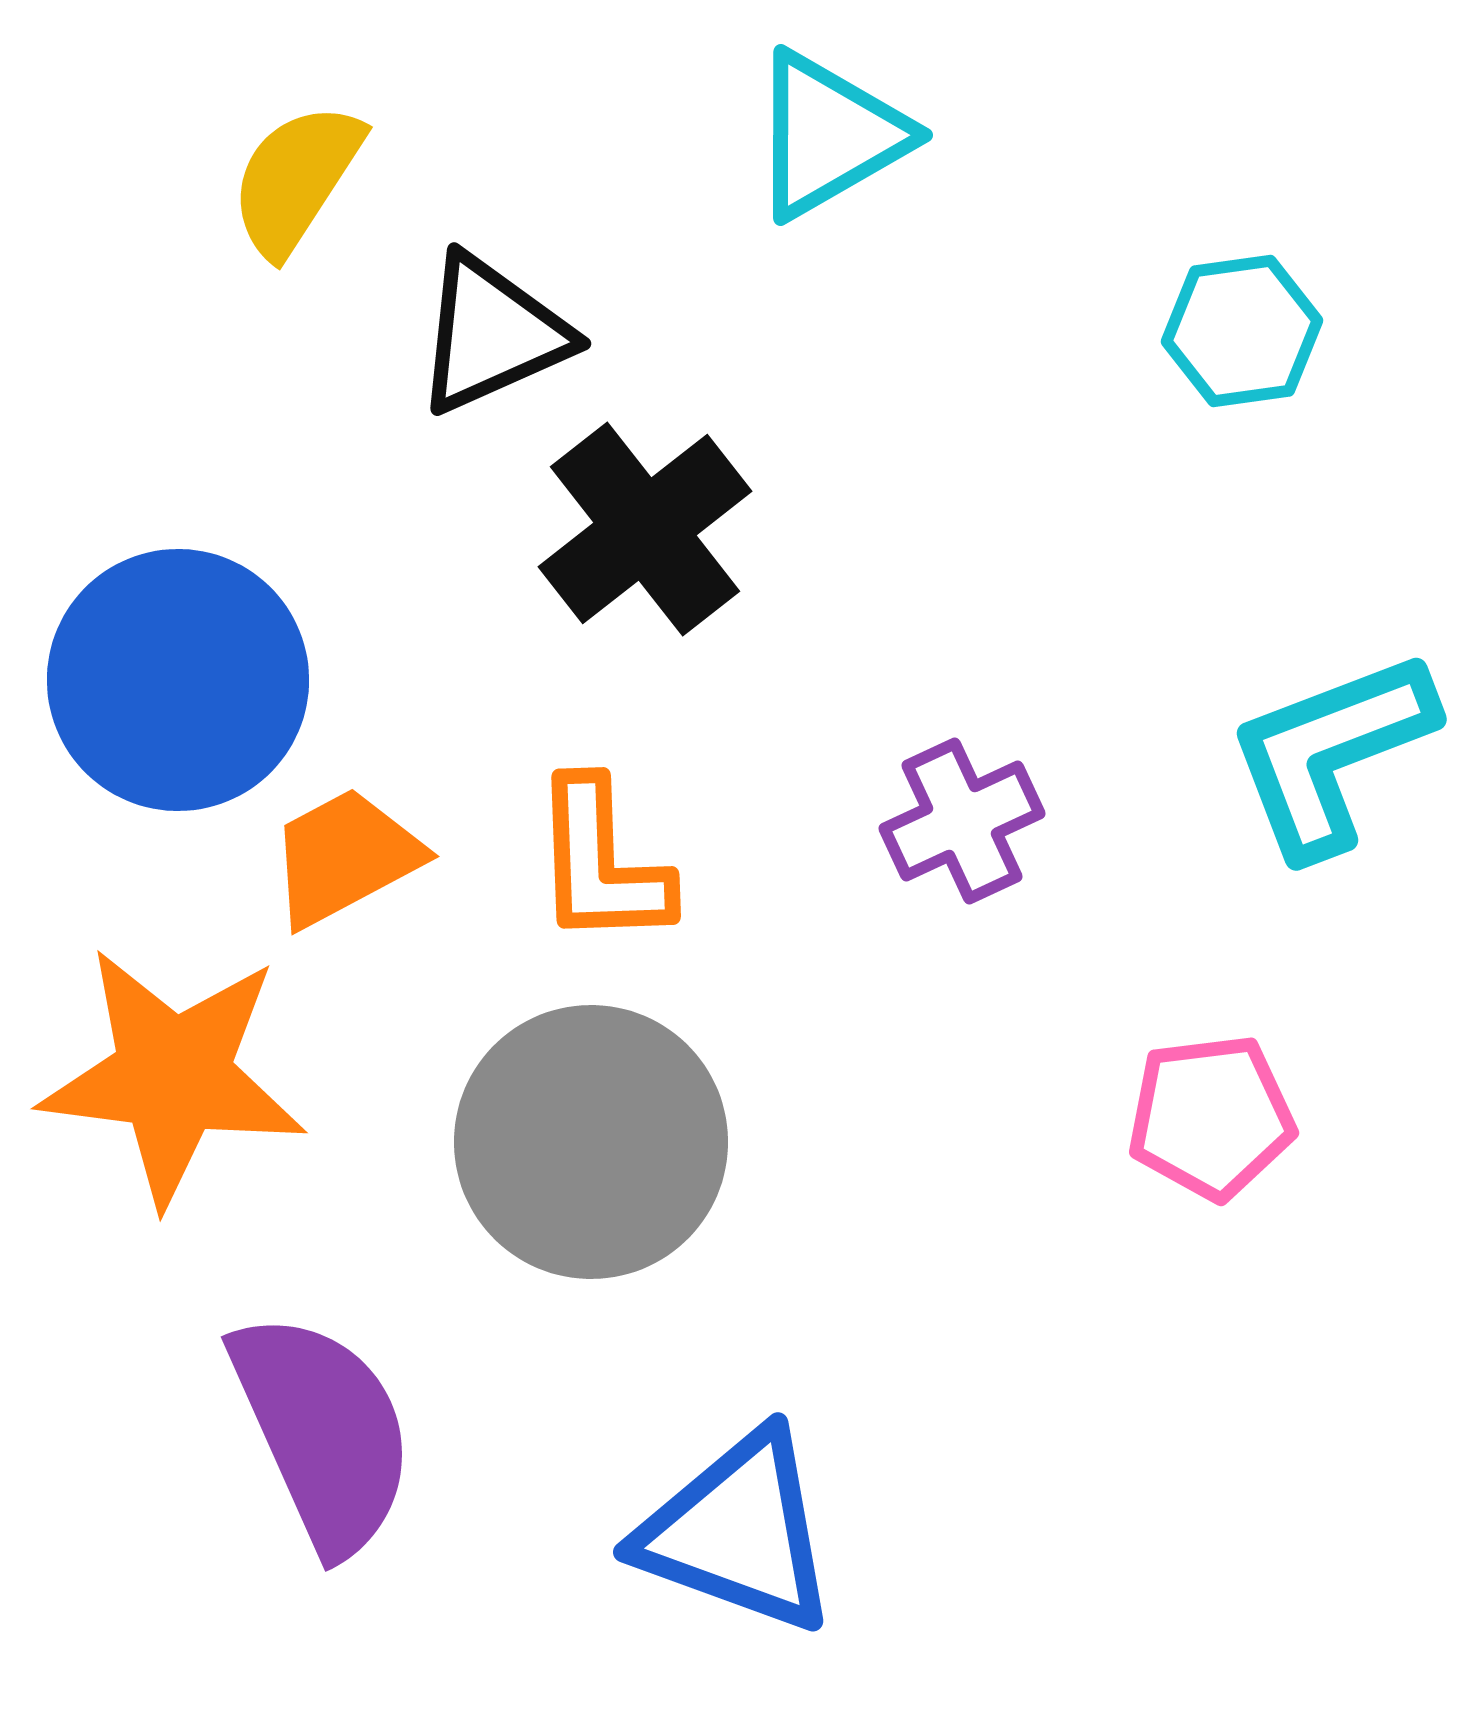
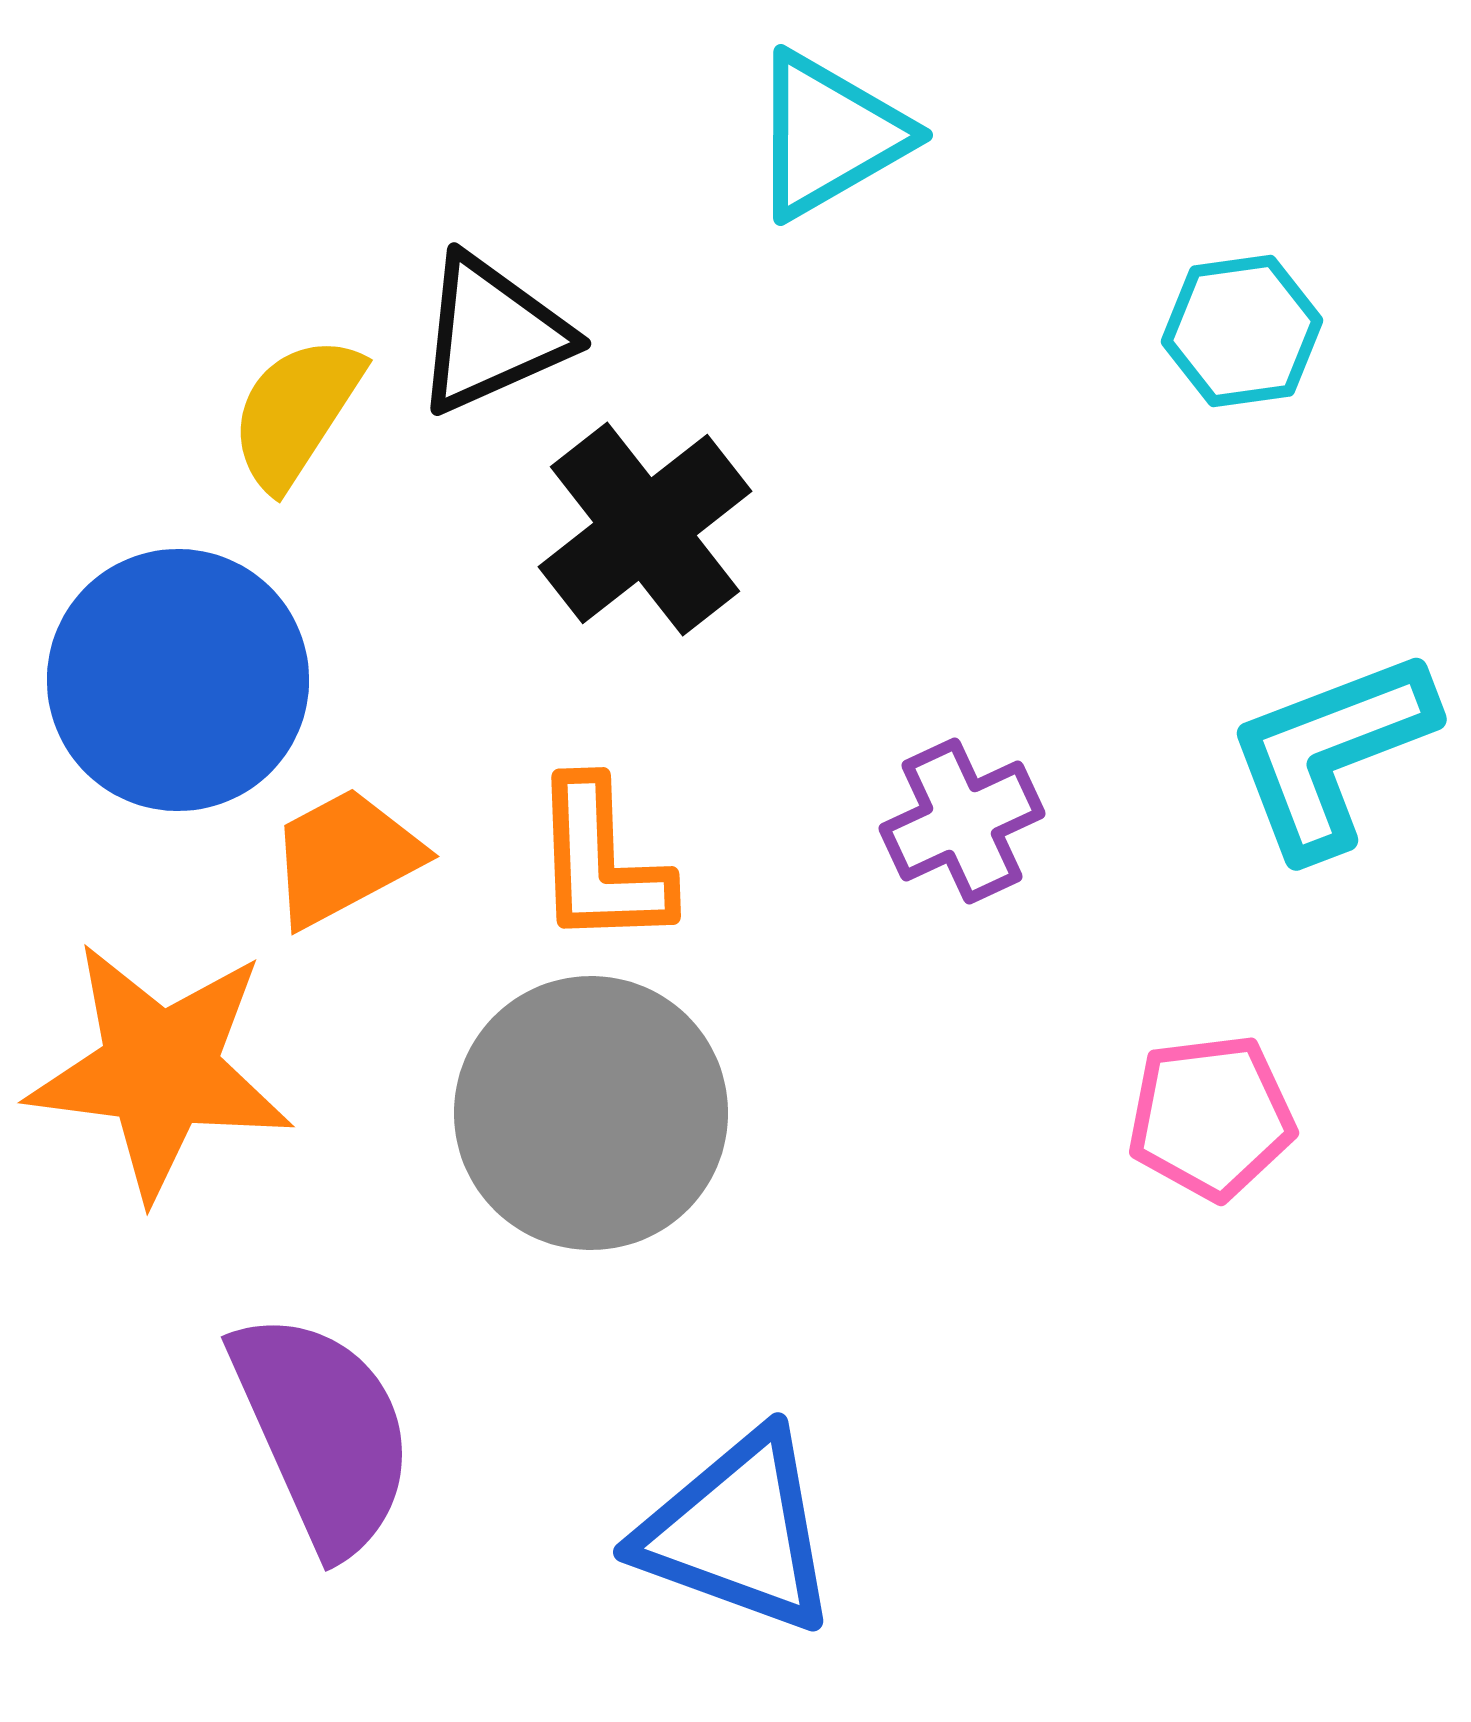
yellow semicircle: moved 233 px down
orange star: moved 13 px left, 6 px up
gray circle: moved 29 px up
